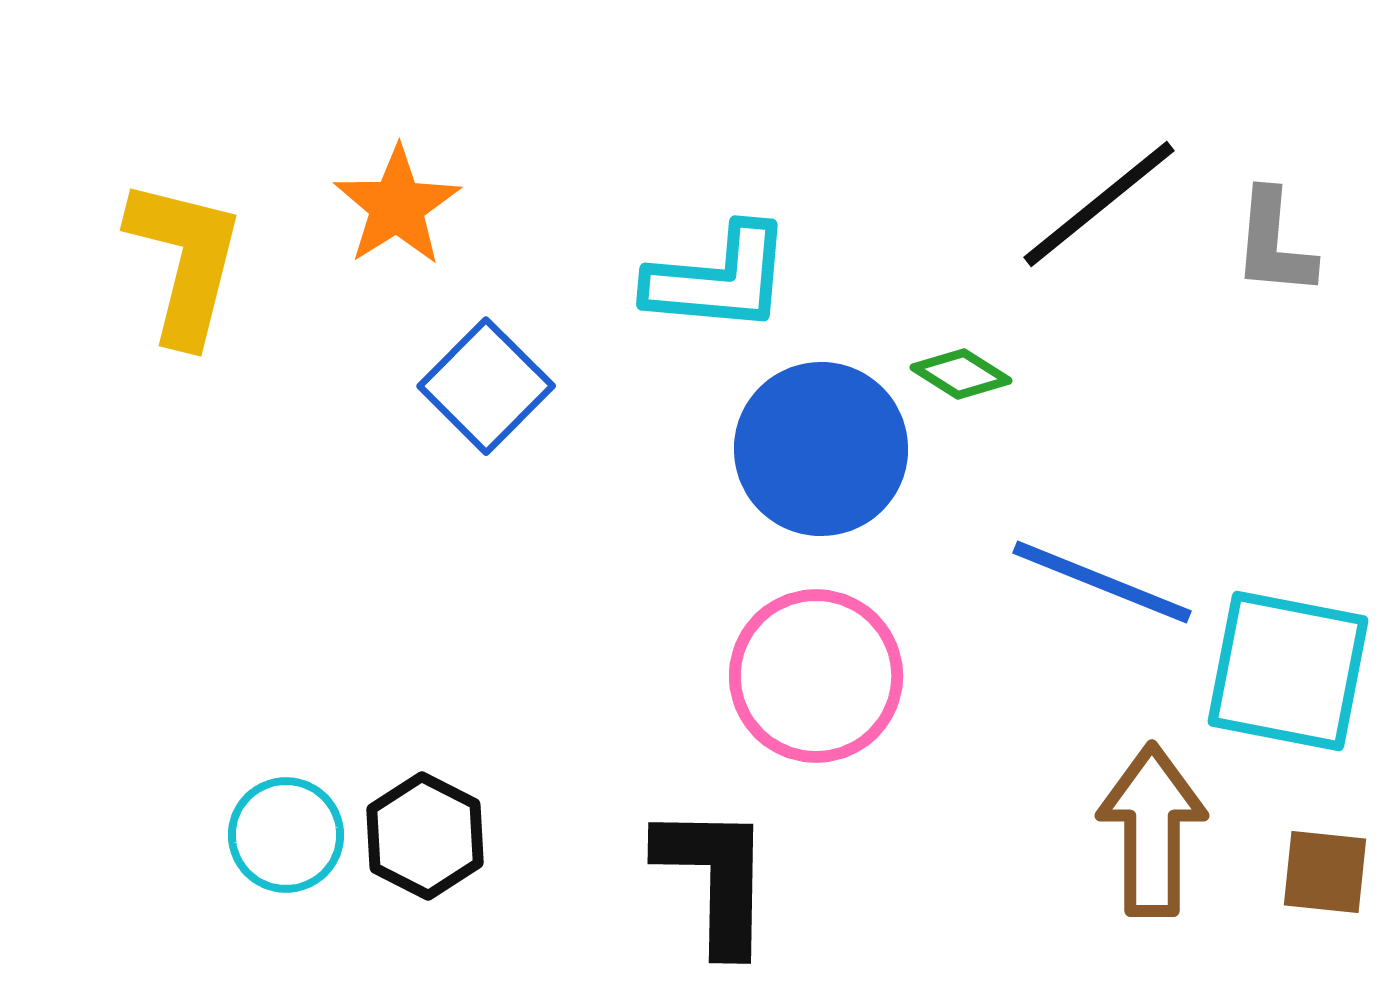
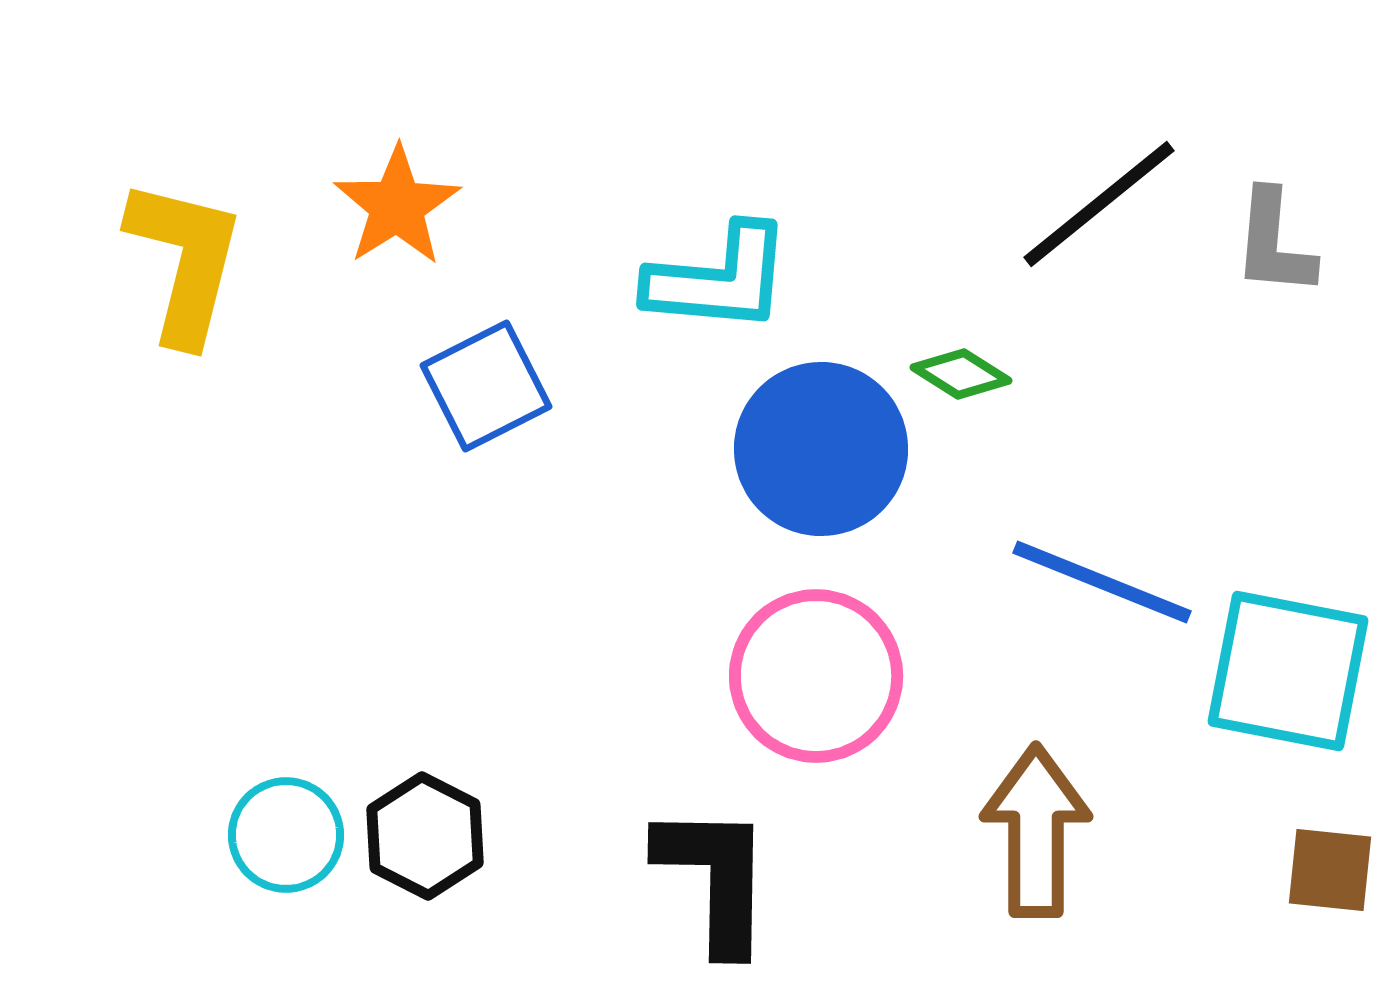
blue square: rotated 18 degrees clockwise
brown arrow: moved 116 px left, 1 px down
brown square: moved 5 px right, 2 px up
